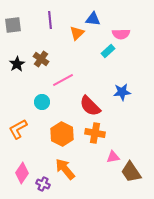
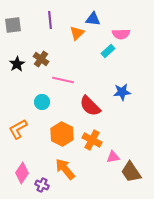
pink line: rotated 40 degrees clockwise
orange cross: moved 3 px left, 7 px down; rotated 18 degrees clockwise
purple cross: moved 1 px left, 1 px down
